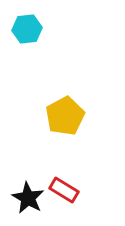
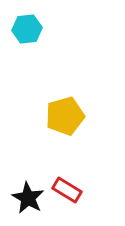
yellow pentagon: rotated 12 degrees clockwise
red rectangle: moved 3 px right
